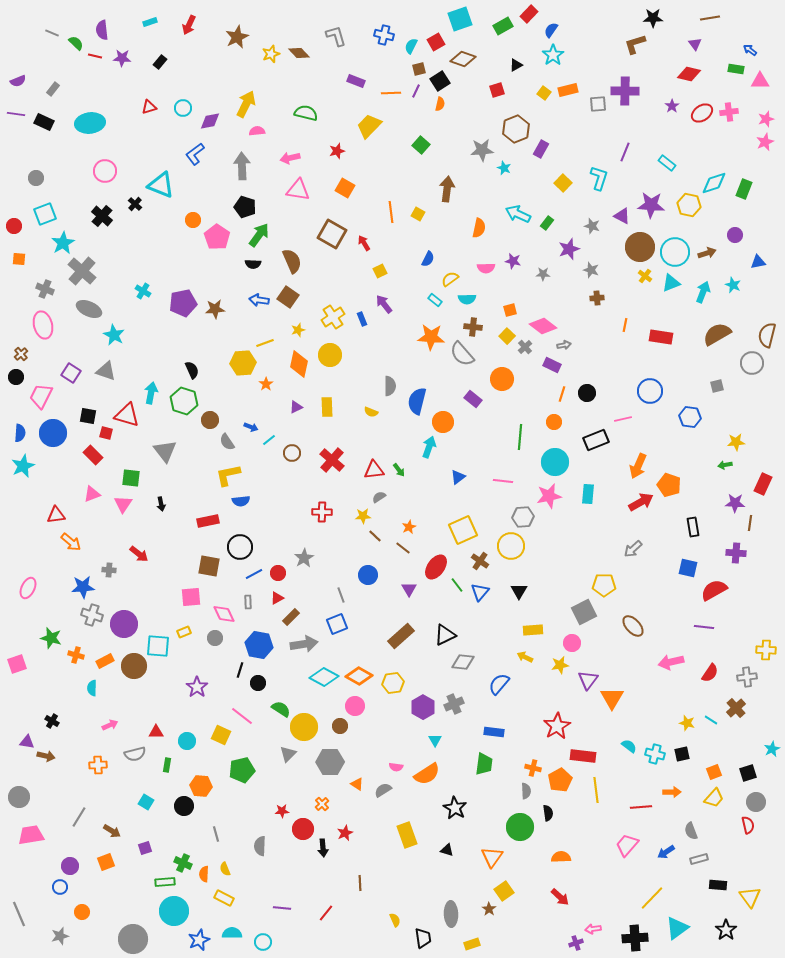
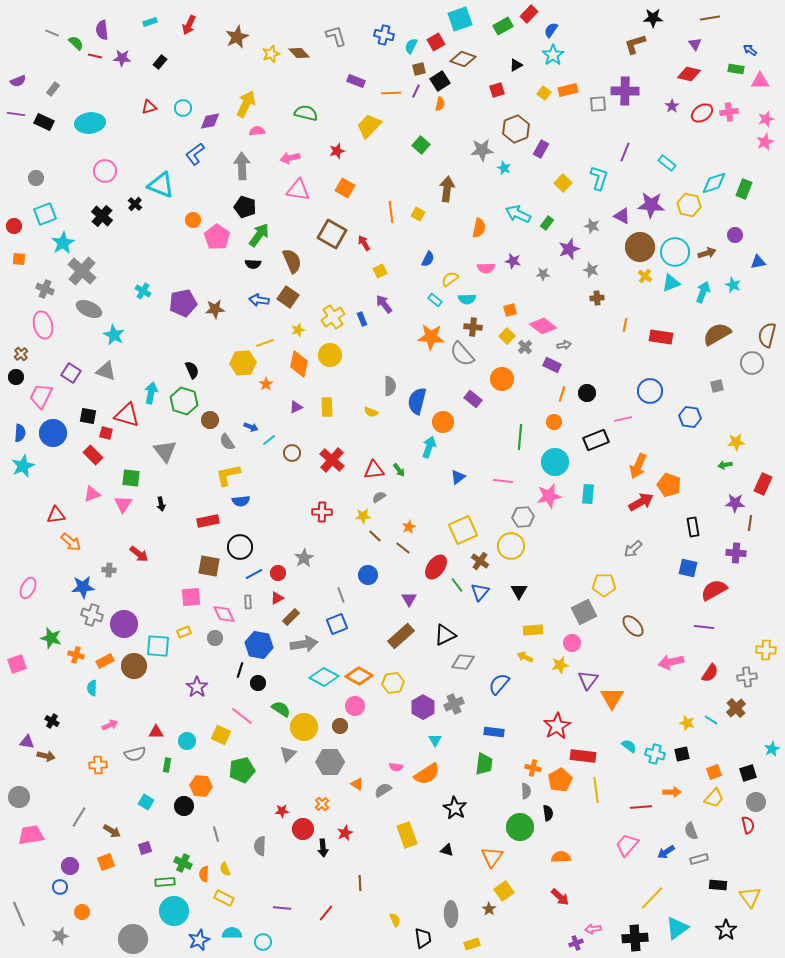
purple triangle at (409, 589): moved 10 px down
